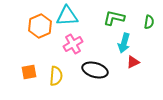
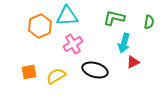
yellow semicircle: rotated 126 degrees counterclockwise
